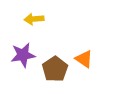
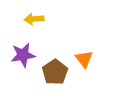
orange triangle: rotated 18 degrees clockwise
brown pentagon: moved 3 px down
